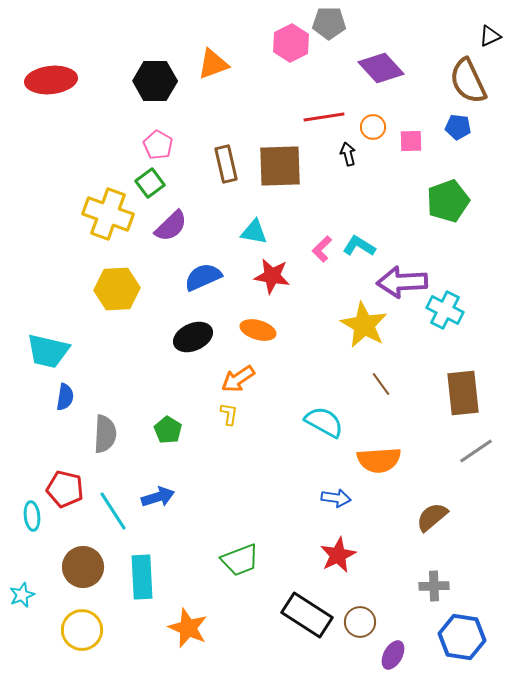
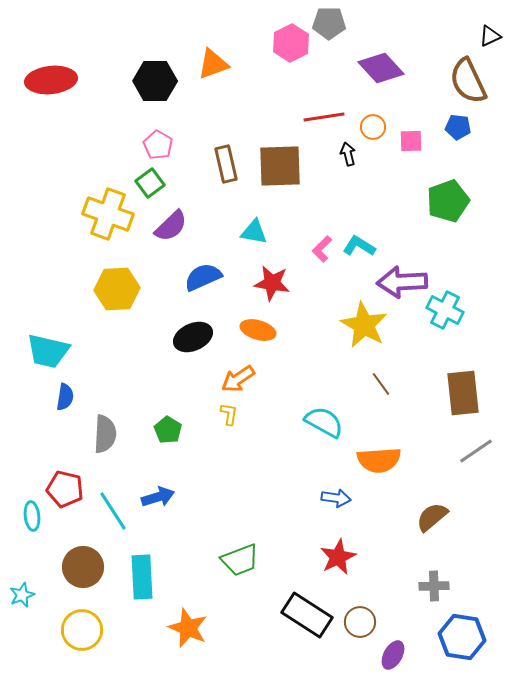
red star at (272, 276): moved 7 px down
red star at (338, 555): moved 2 px down
